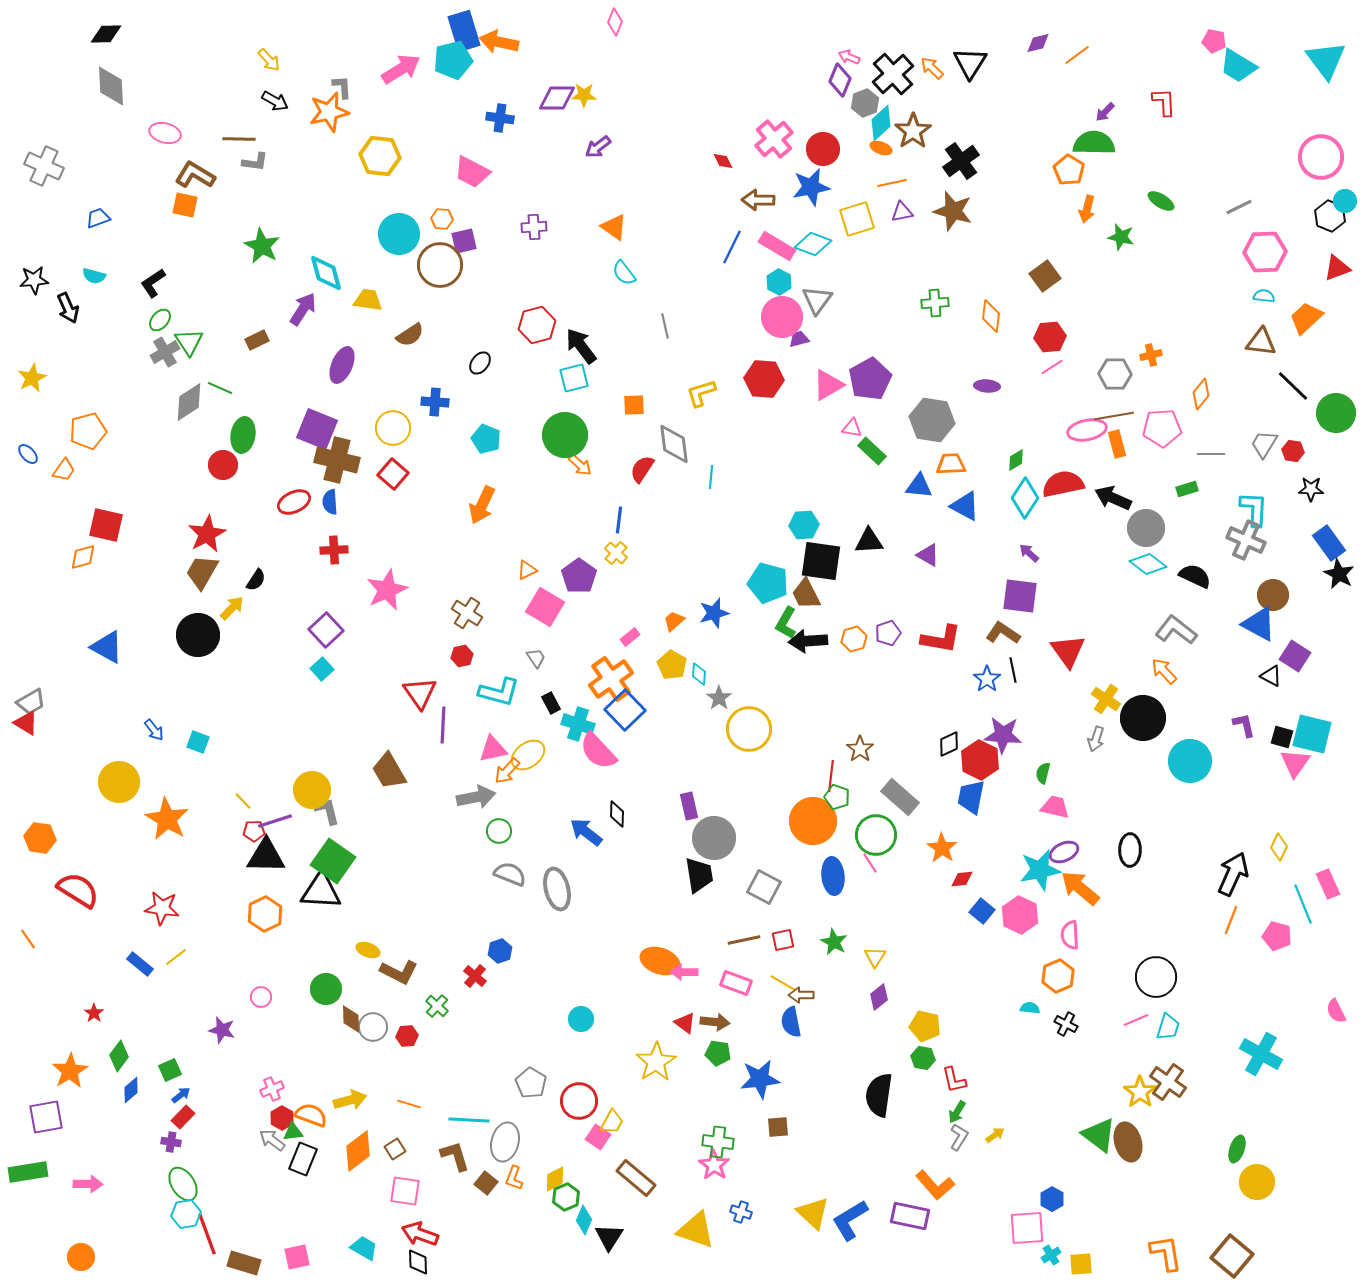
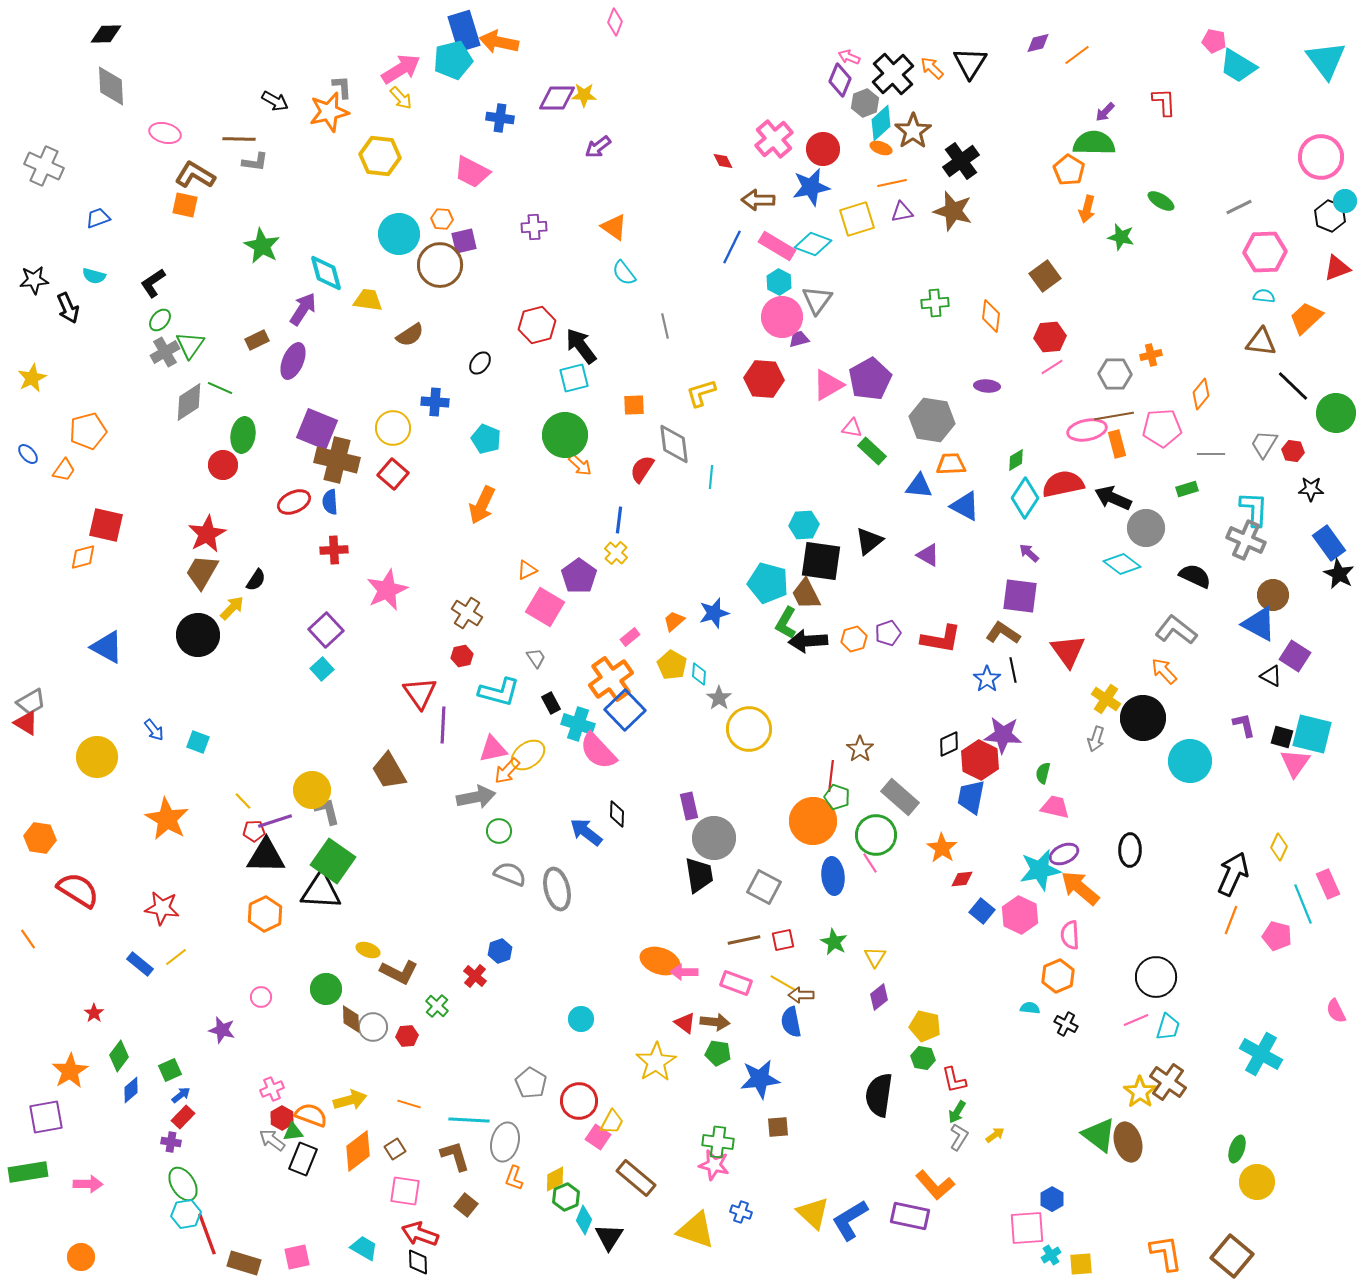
yellow arrow at (269, 60): moved 132 px right, 38 px down
green triangle at (189, 342): moved 1 px right, 3 px down; rotated 8 degrees clockwise
purple ellipse at (342, 365): moved 49 px left, 4 px up
black triangle at (869, 541): rotated 36 degrees counterclockwise
cyan diamond at (1148, 564): moved 26 px left
yellow circle at (119, 782): moved 22 px left, 25 px up
purple ellipse at (1064, 852): moved 2 px down
pink star at (714, 1165): rotated 20 degrees counterclockwise
brown square at (486, 1183): moved 20 px left, 22 px down
